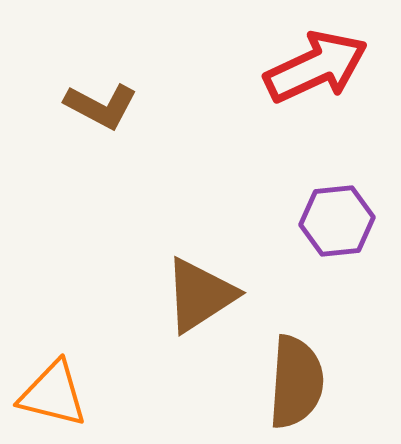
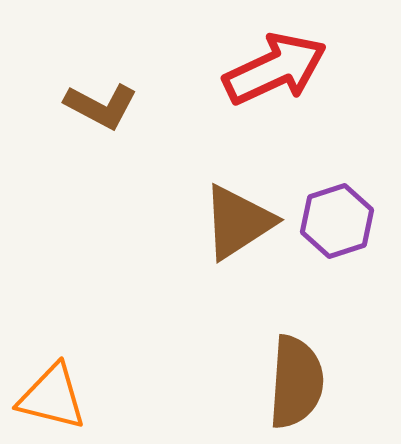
red arrow: moved 41 px left, 2 px down
purple hexagon: rotated 12 degrees counterclockwise
brown triangle: moved 38 px right, 73 px up
orange triangle: moved 1 px left, 3 px down
